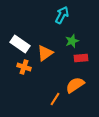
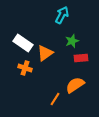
white rectangle: moved 3 px right, 1 px up
orange cross: moved 1 px right, 1 px down
